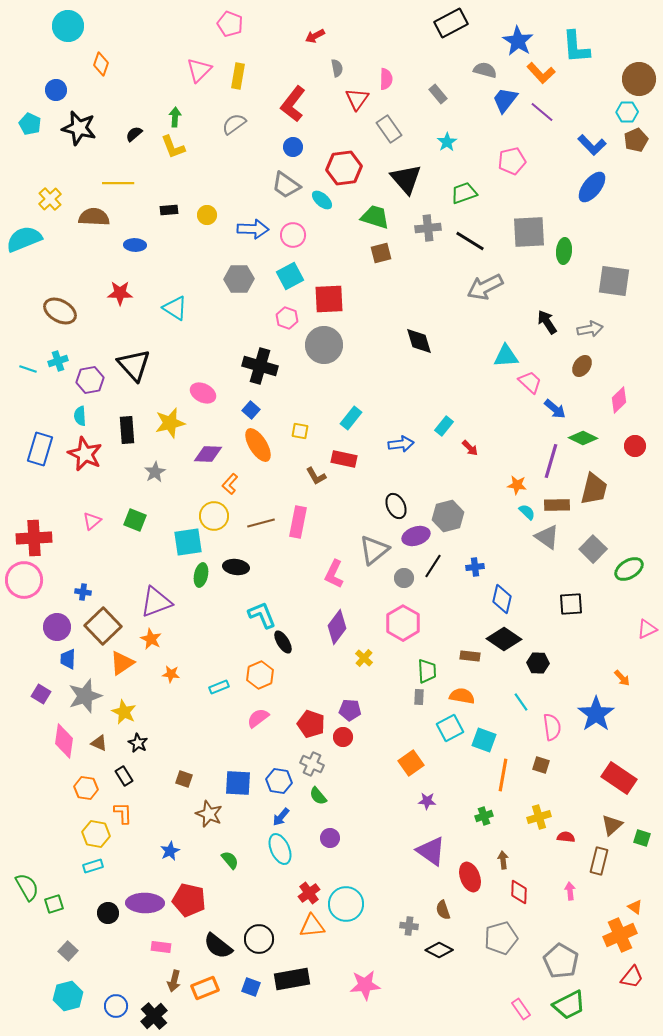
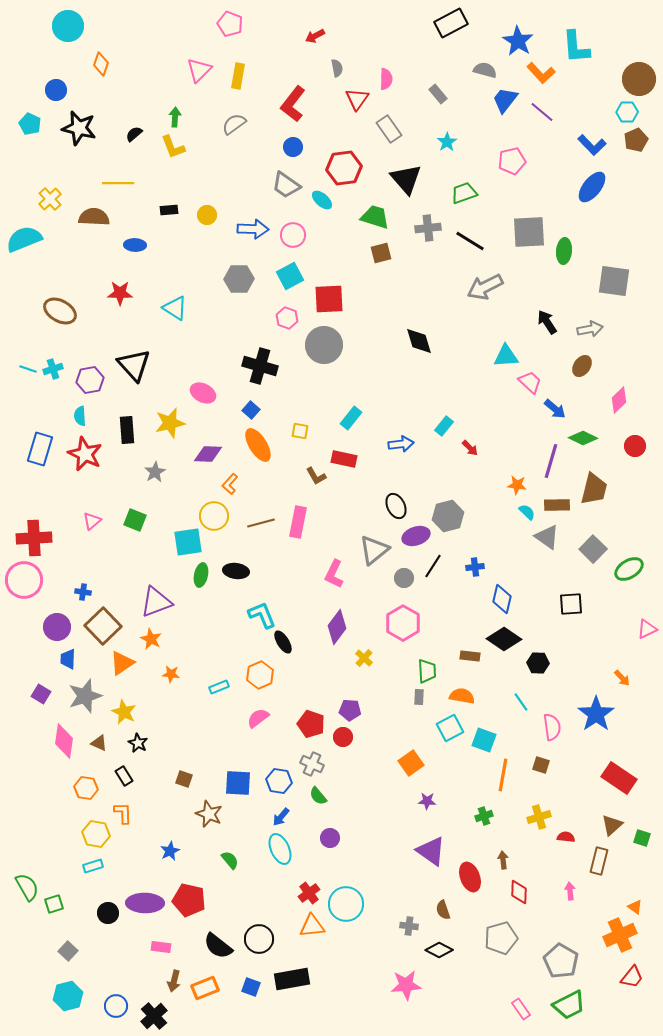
cyan cross at (58, 361): moved 5 px left, 8 px down
black ellipse at (236, 567): moved 4 px down
pink star at (365, 985): moved 41 px right
